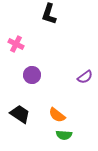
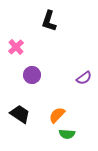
black L-shape: moved 7 px down
pink cross: moved 3 px down; rotated 21 degrees clockwise
purple semicircle: moved 1 px left, 1 px down
orange semicircle: rotated 96 degrees clockwise
green semicircle: moved 3 px right, 1 px up
